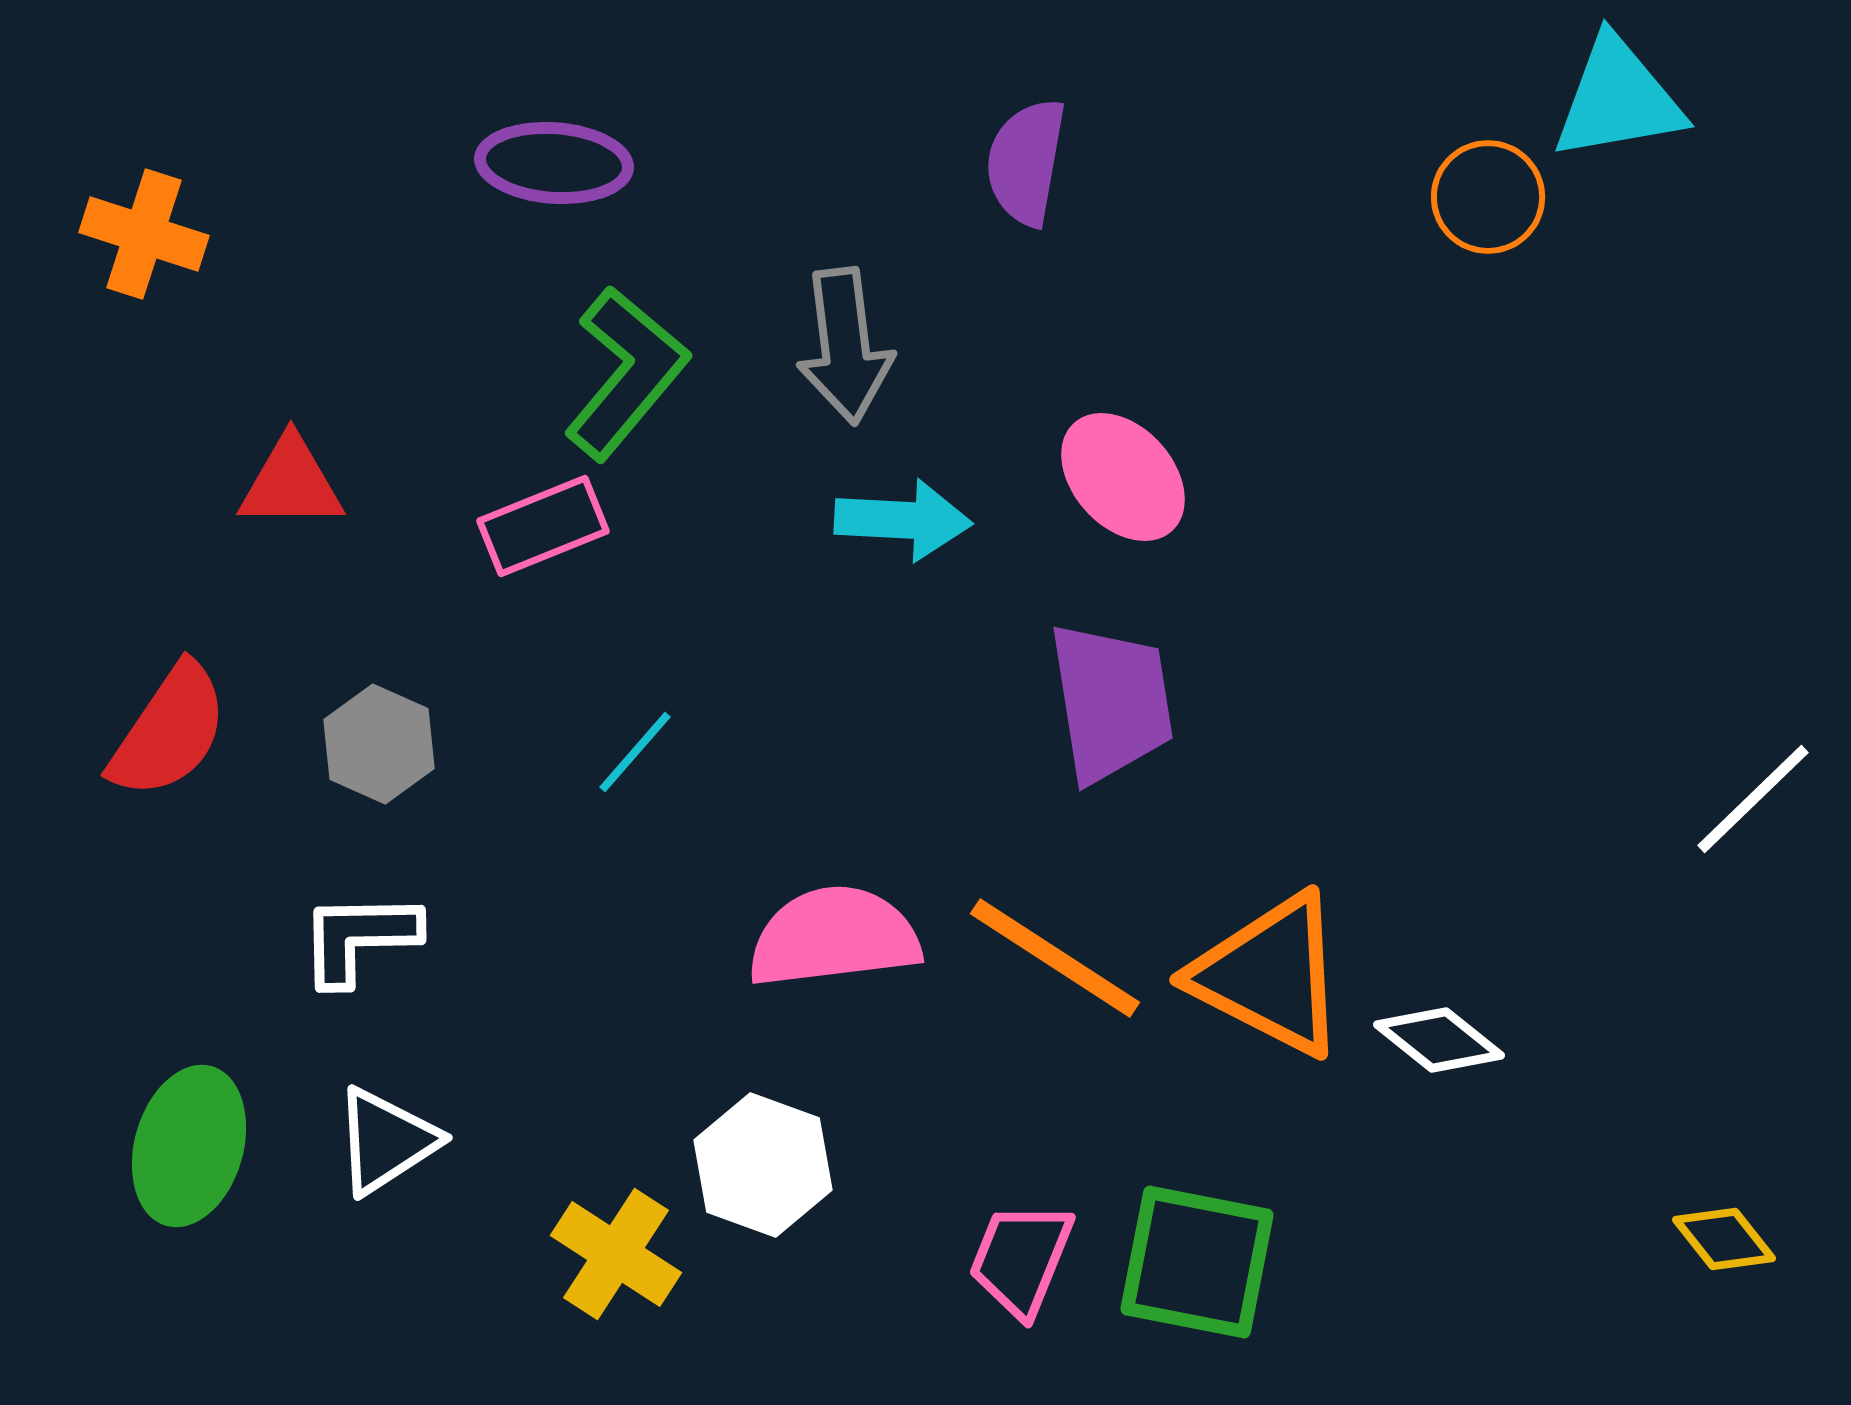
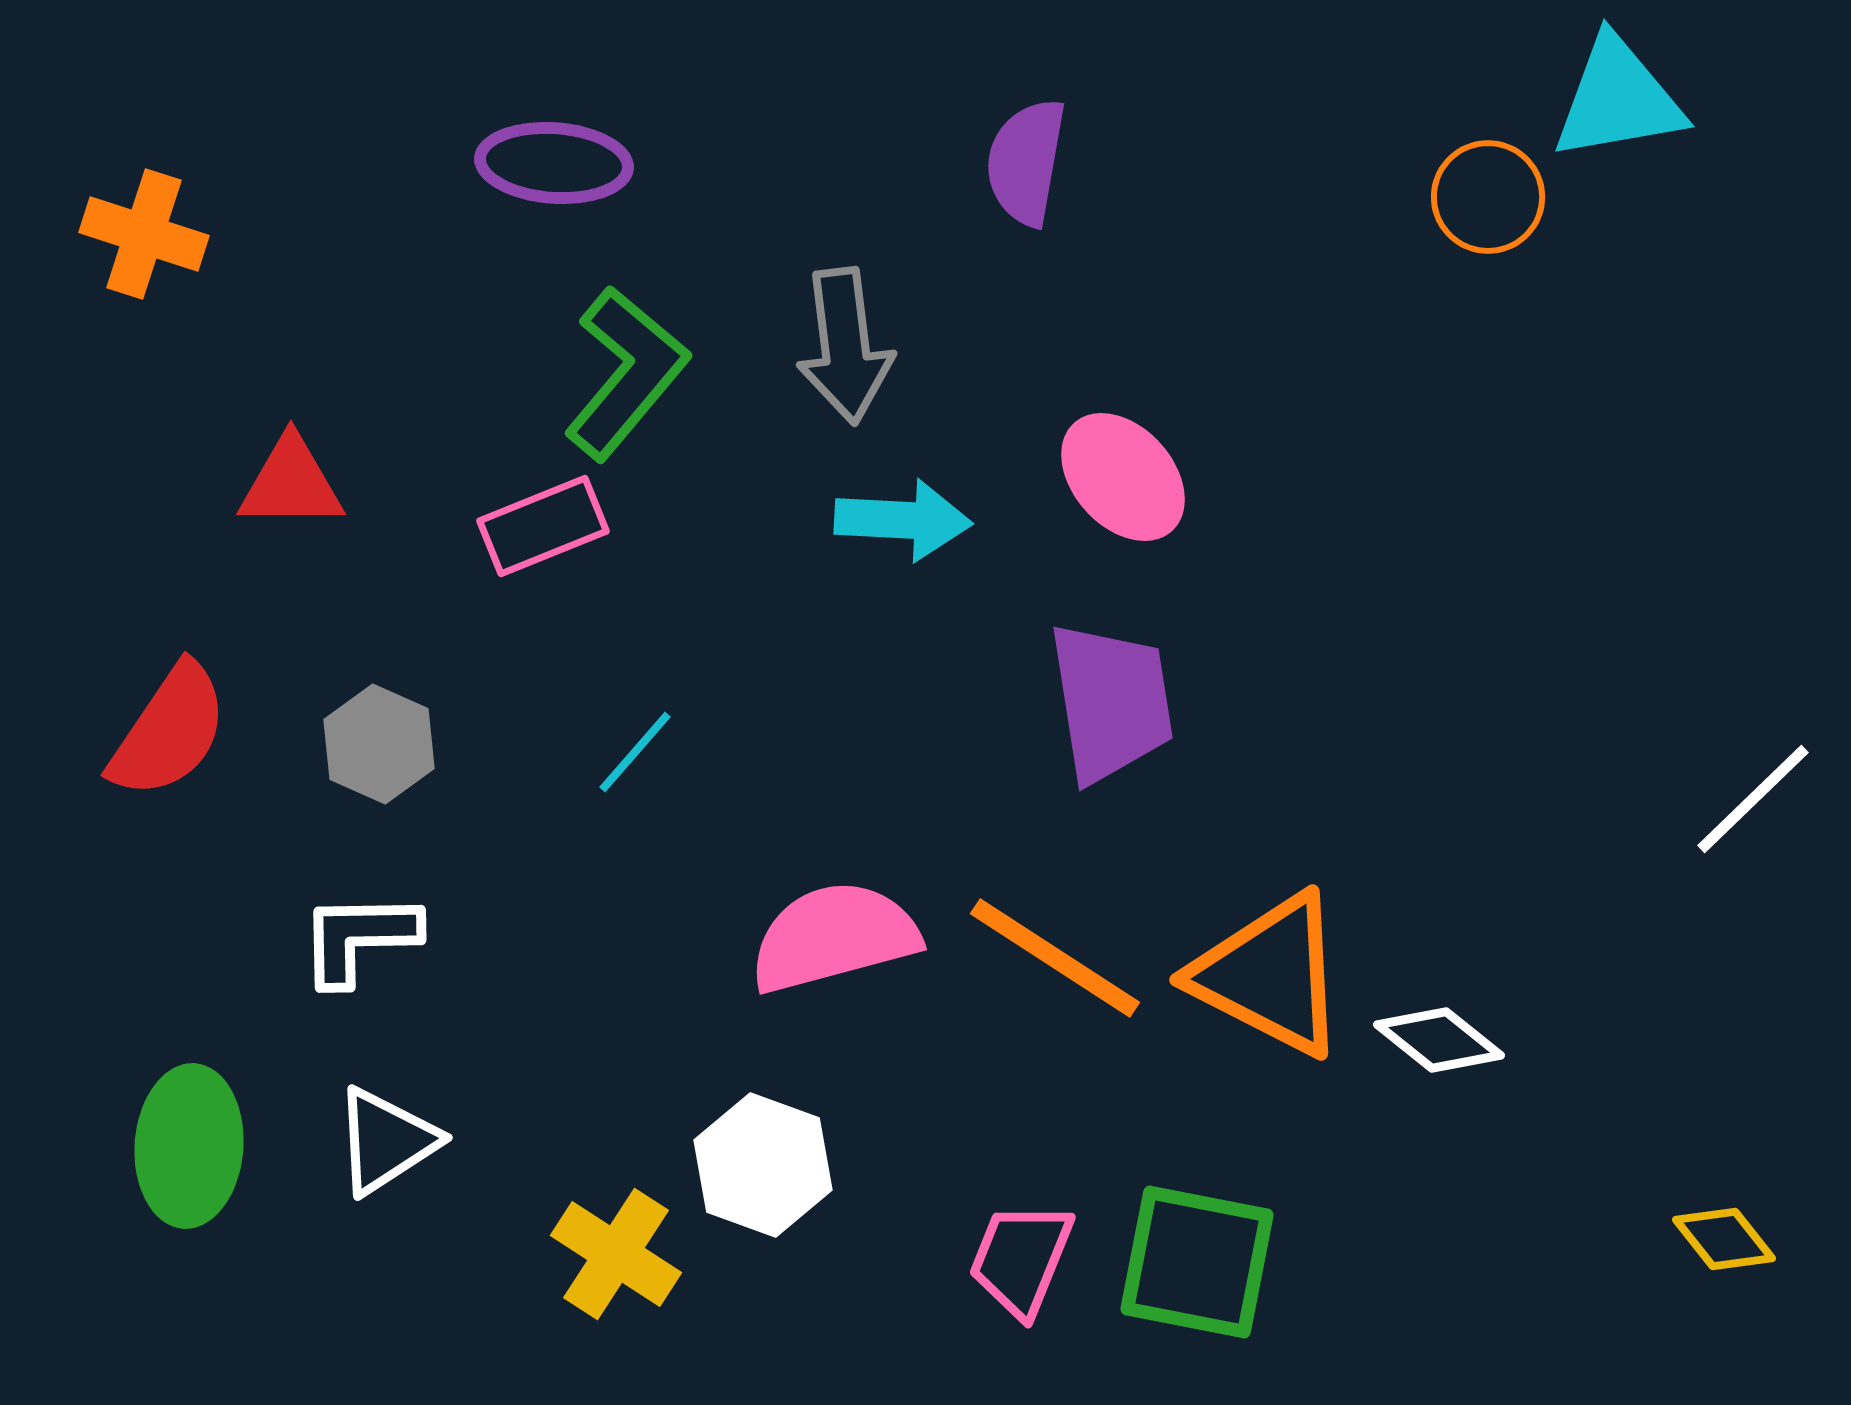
pink semicircle: rotated 8 degrees counterclockwise
green ellipse: rotated 12 degrees counterclockwise
